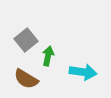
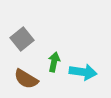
gray square: moved 4 px left, 1 px up
green arrow: moved 6 px right, 6 px down
